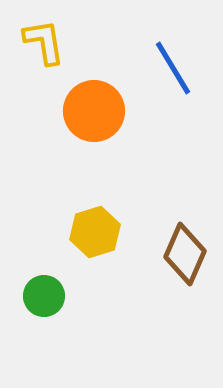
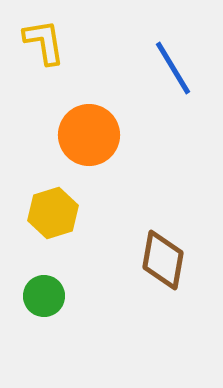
orange circle: moved 5 px left, 24 px down
yellow hexagon: moved 42 px left, 19 px up
brown diamond: moved 22 px left, 6 px down; rotated 14 degrees counterclockwise
